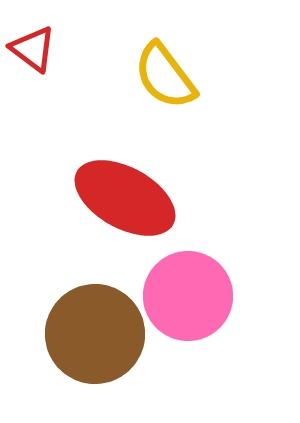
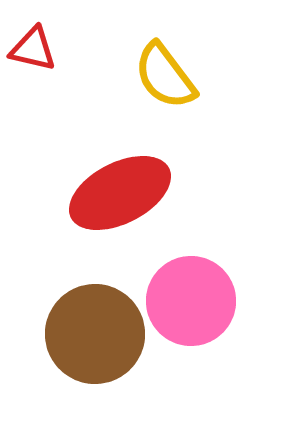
red triangle: rotated 24 degrees counterclockwise
red ellipse: moved 5 px left, 5 px up; rotated 56 degrees counterclockwise
pink circle: moved 3 px right, 5 px down
